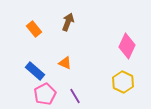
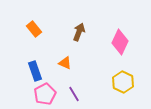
brown arrow: moved 11 px right, 10 px down
pink diamond: moved 7 px left, 4 px up
blue rectangle: rotated 30 degrees clockwise
purple line: moved 1 px left, 2 px up
